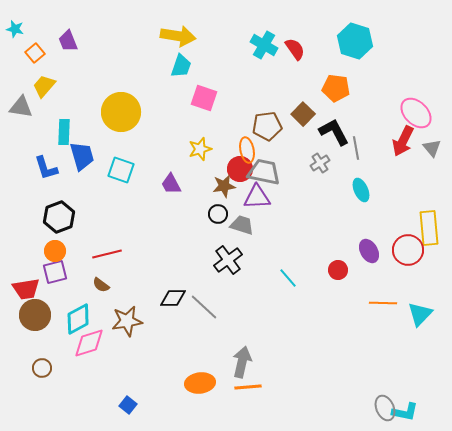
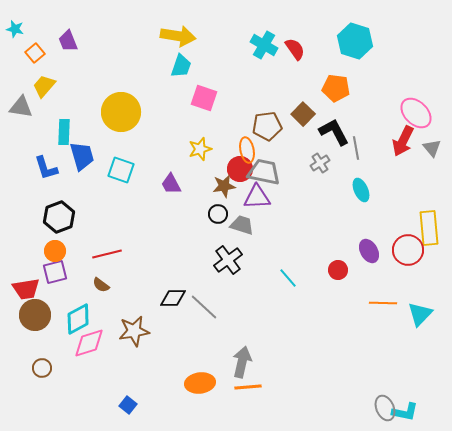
brown star at (127, 321): moved 7 px right, 10 px down
